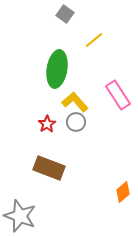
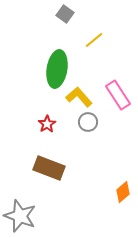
yellow L-shape: moved 4 px right, 5 px up
gray circle: moved 12 px right
